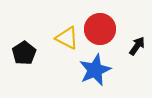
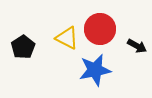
black arrow: rotated 84 degrees clockwise
black pentagon: moved 1 px left, 6 px up
blue star: rotated 12 degrees clockwise
